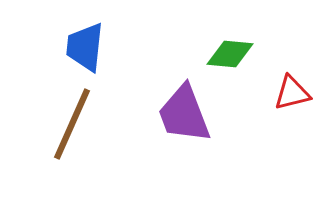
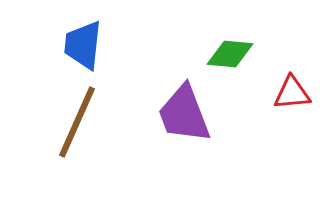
blue trapezoid: moved 2 px left, 2 px up
red triangle: rotated 9 degrees clockwise
brown line: moved 5 px right, 2 px up
